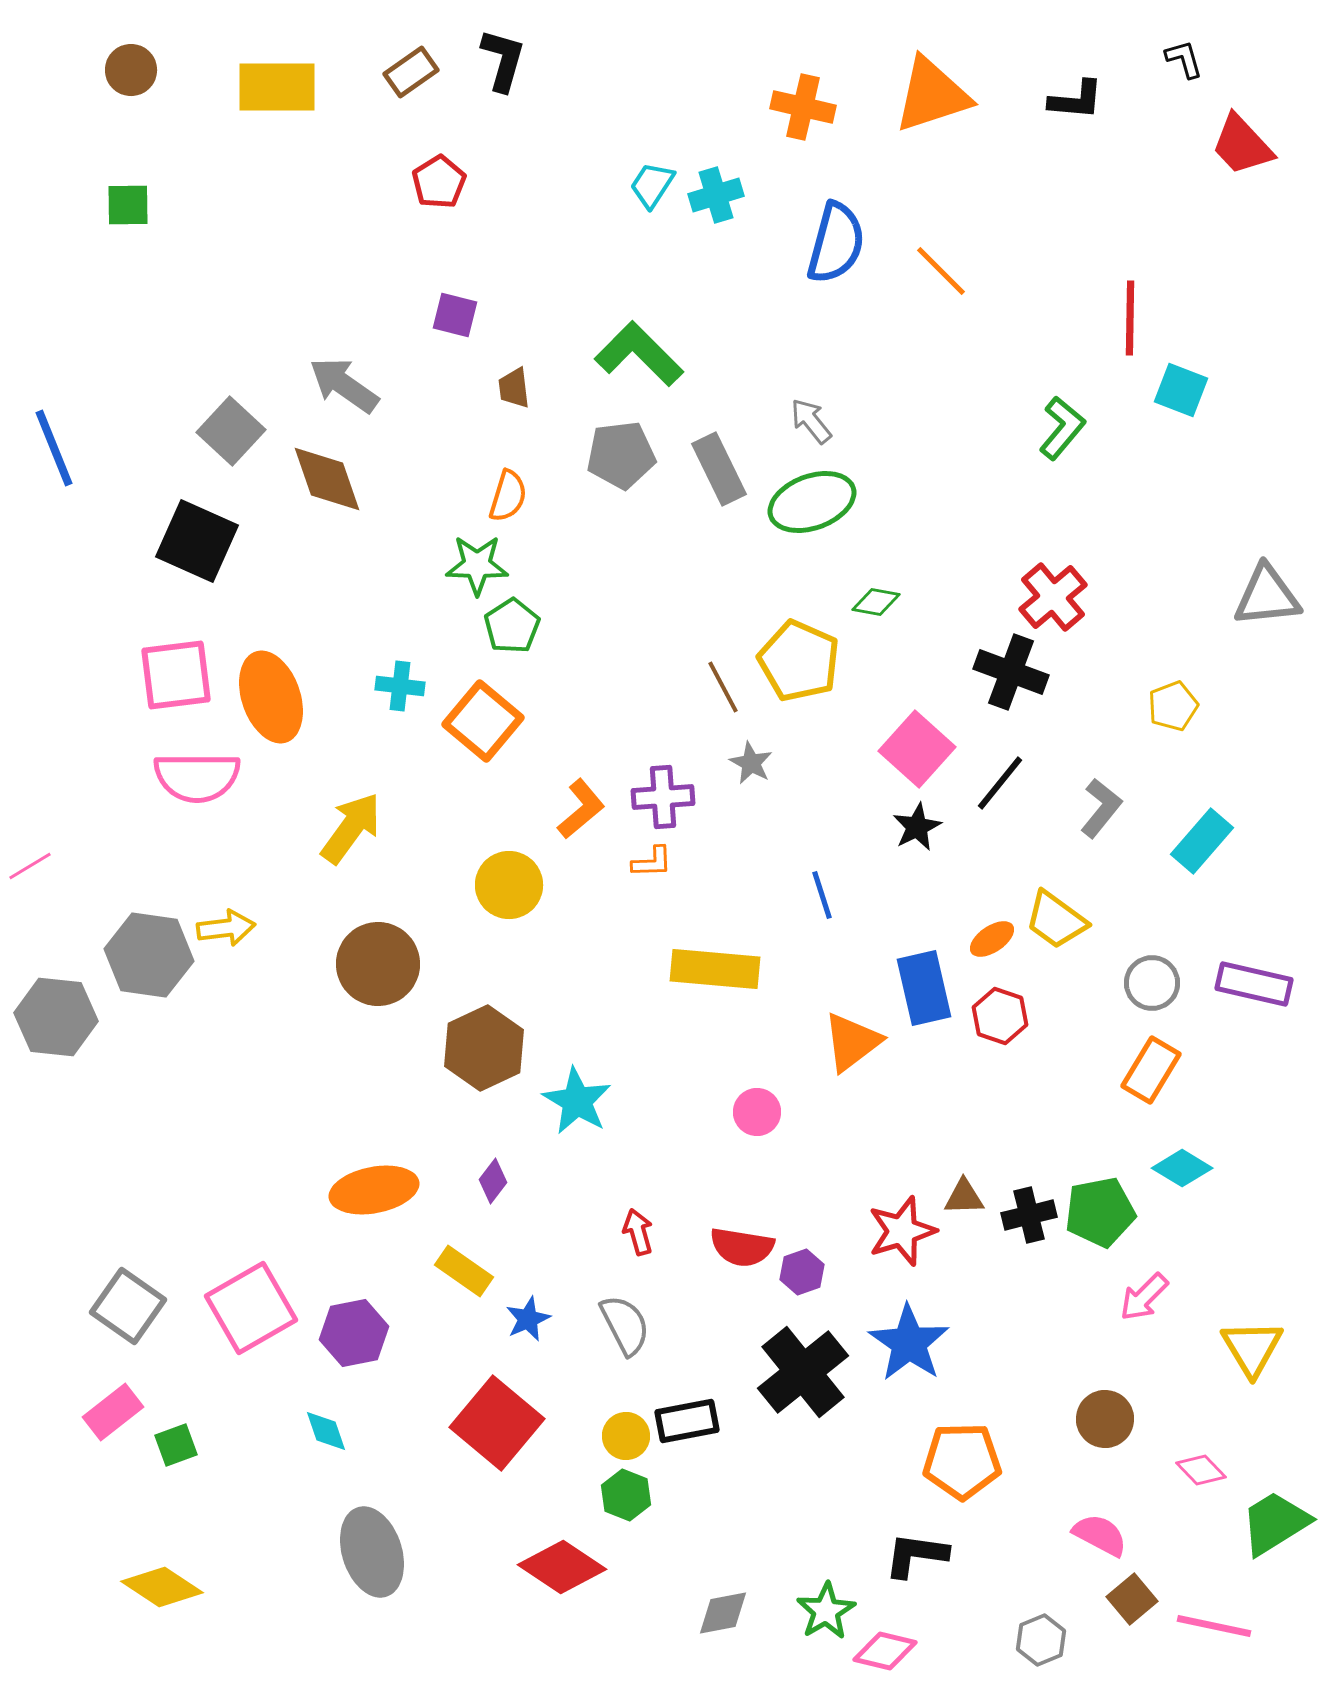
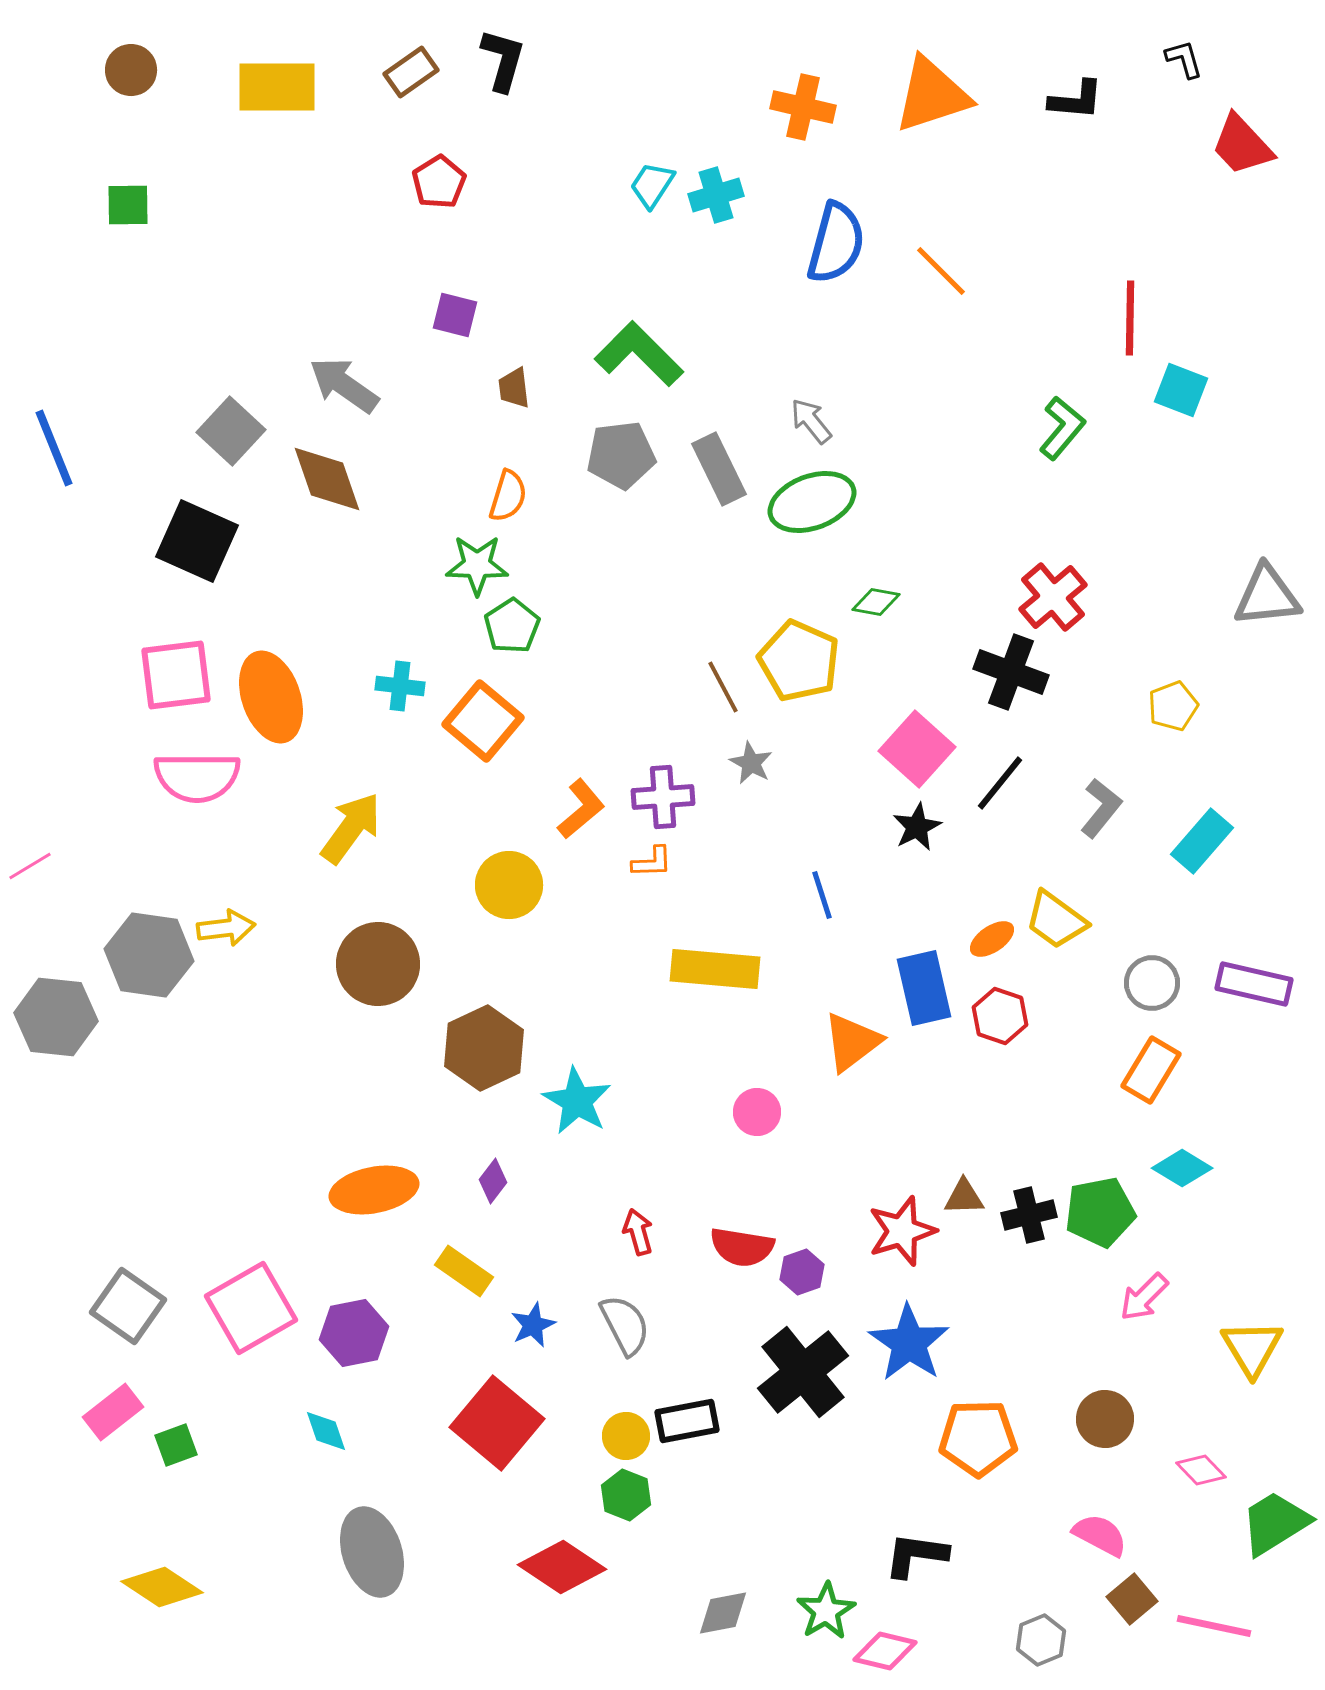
blue star at (528, 1319): moved 5 px right, 6 px down
orange pentagon at (962, 1461): moved 16 px right, 23 px up
